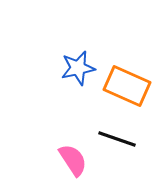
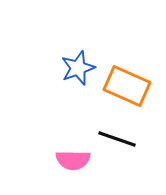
blue star: rotated 8 degrees counterclockwise
pink semicircle: rotated 124 degrees clockwise
